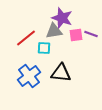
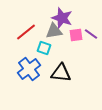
purple line: rotated 16 degrees clockwise
red line: moved 6 px up
cyan square: rotated 16 degrees clockwise
blue cross: moved 7 px up
